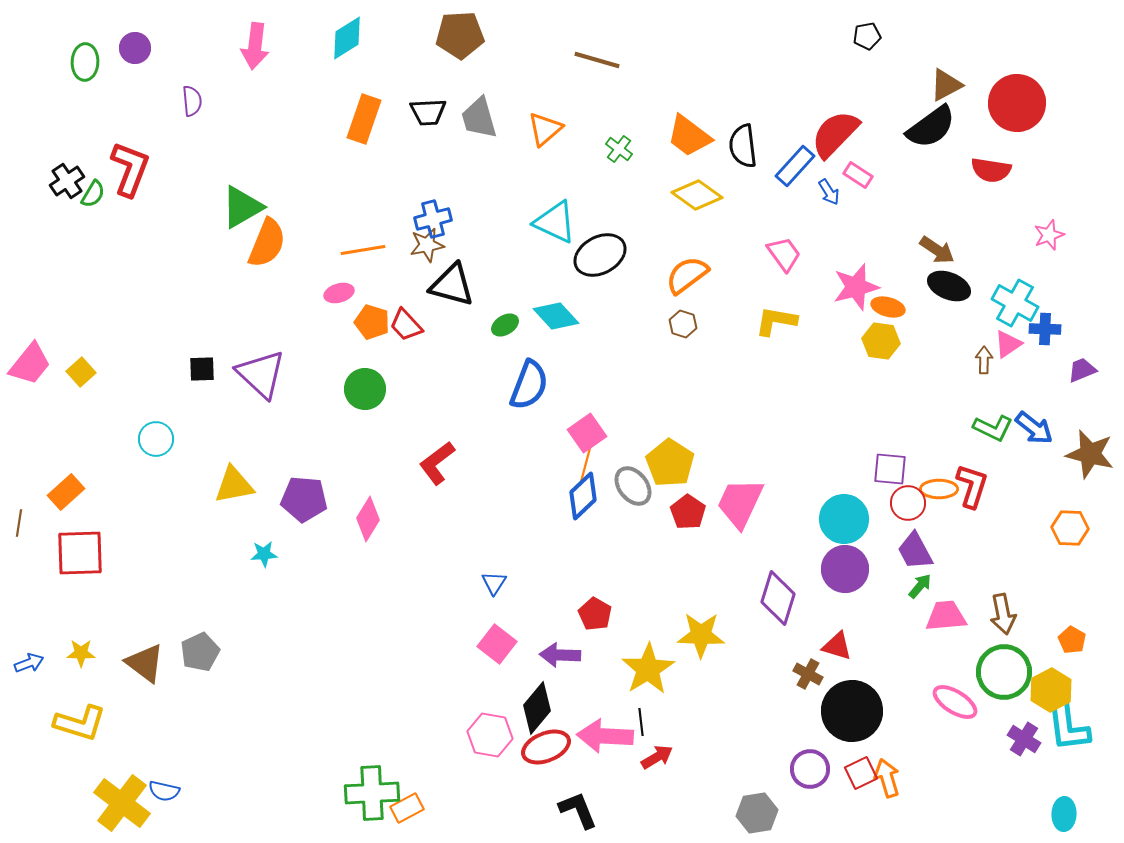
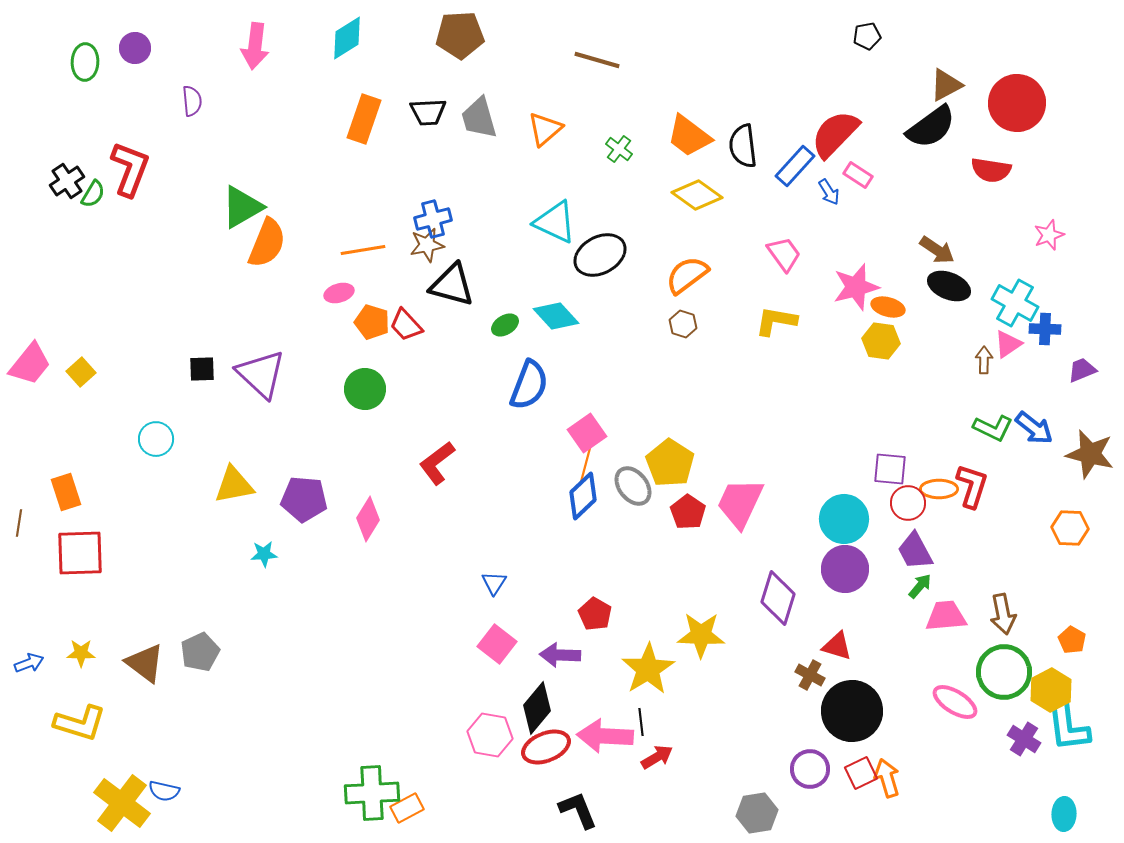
orange rectangle at (66, 492): rotated 66 degrees counterclockwise
brown cross at (808, 674): moved 2 px right, 1 px down
